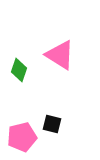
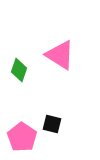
pink pentagon: rotated 24 degrees counterclockwise
